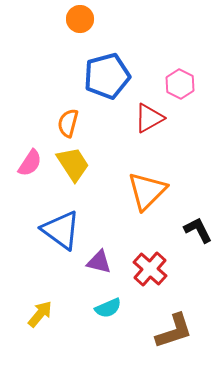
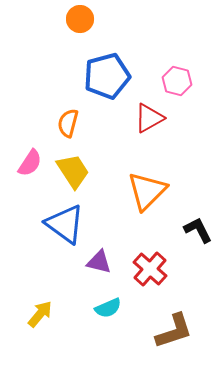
pink hexagon: moved 3 px left, 3 px up; rotated 12 degrees counterclockwise
yellow trapezoid: moved 7 px down
blue triangle: moved 4 px right, 6 px up
